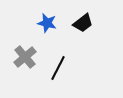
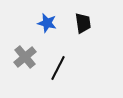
black trapezoid: rotated 60 degrees counterclockwise
